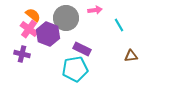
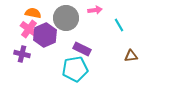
orange semicircle: moved 2 px up; rotated 28 degrees counterclockwise
purple hexagon: moved 3 px left, 1 px down; rotated 15 degrees clockwise
